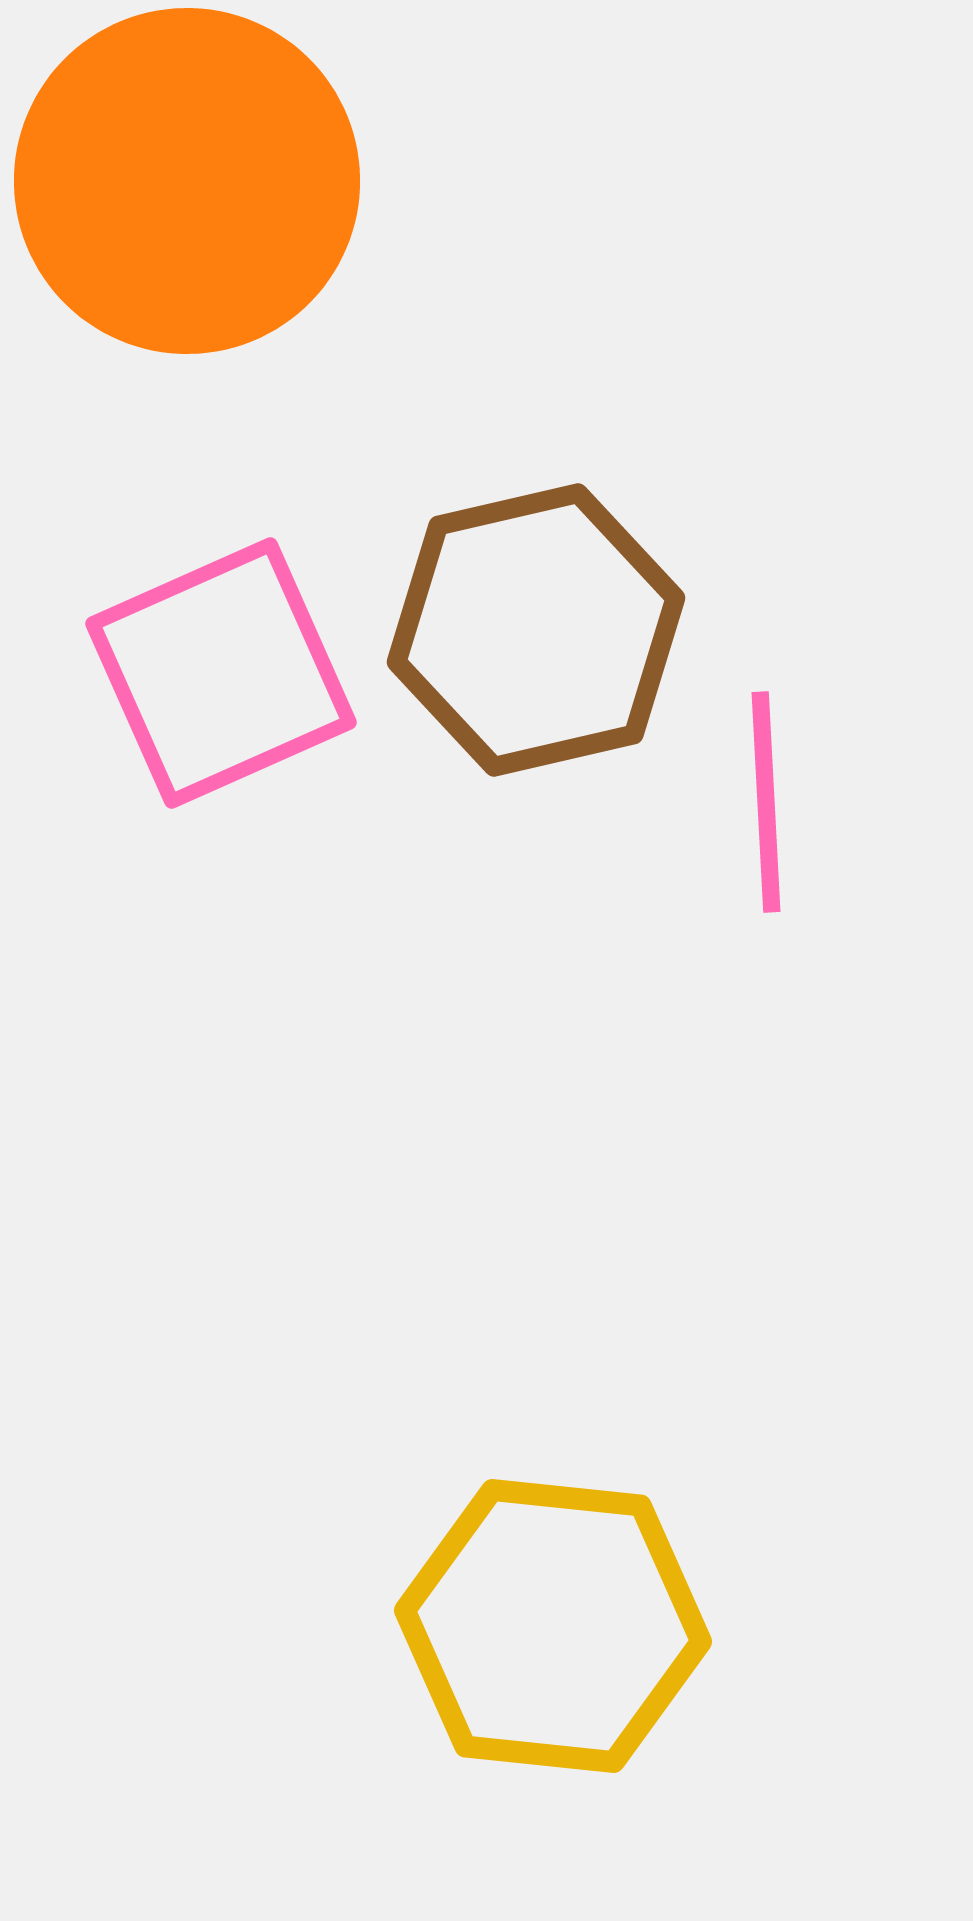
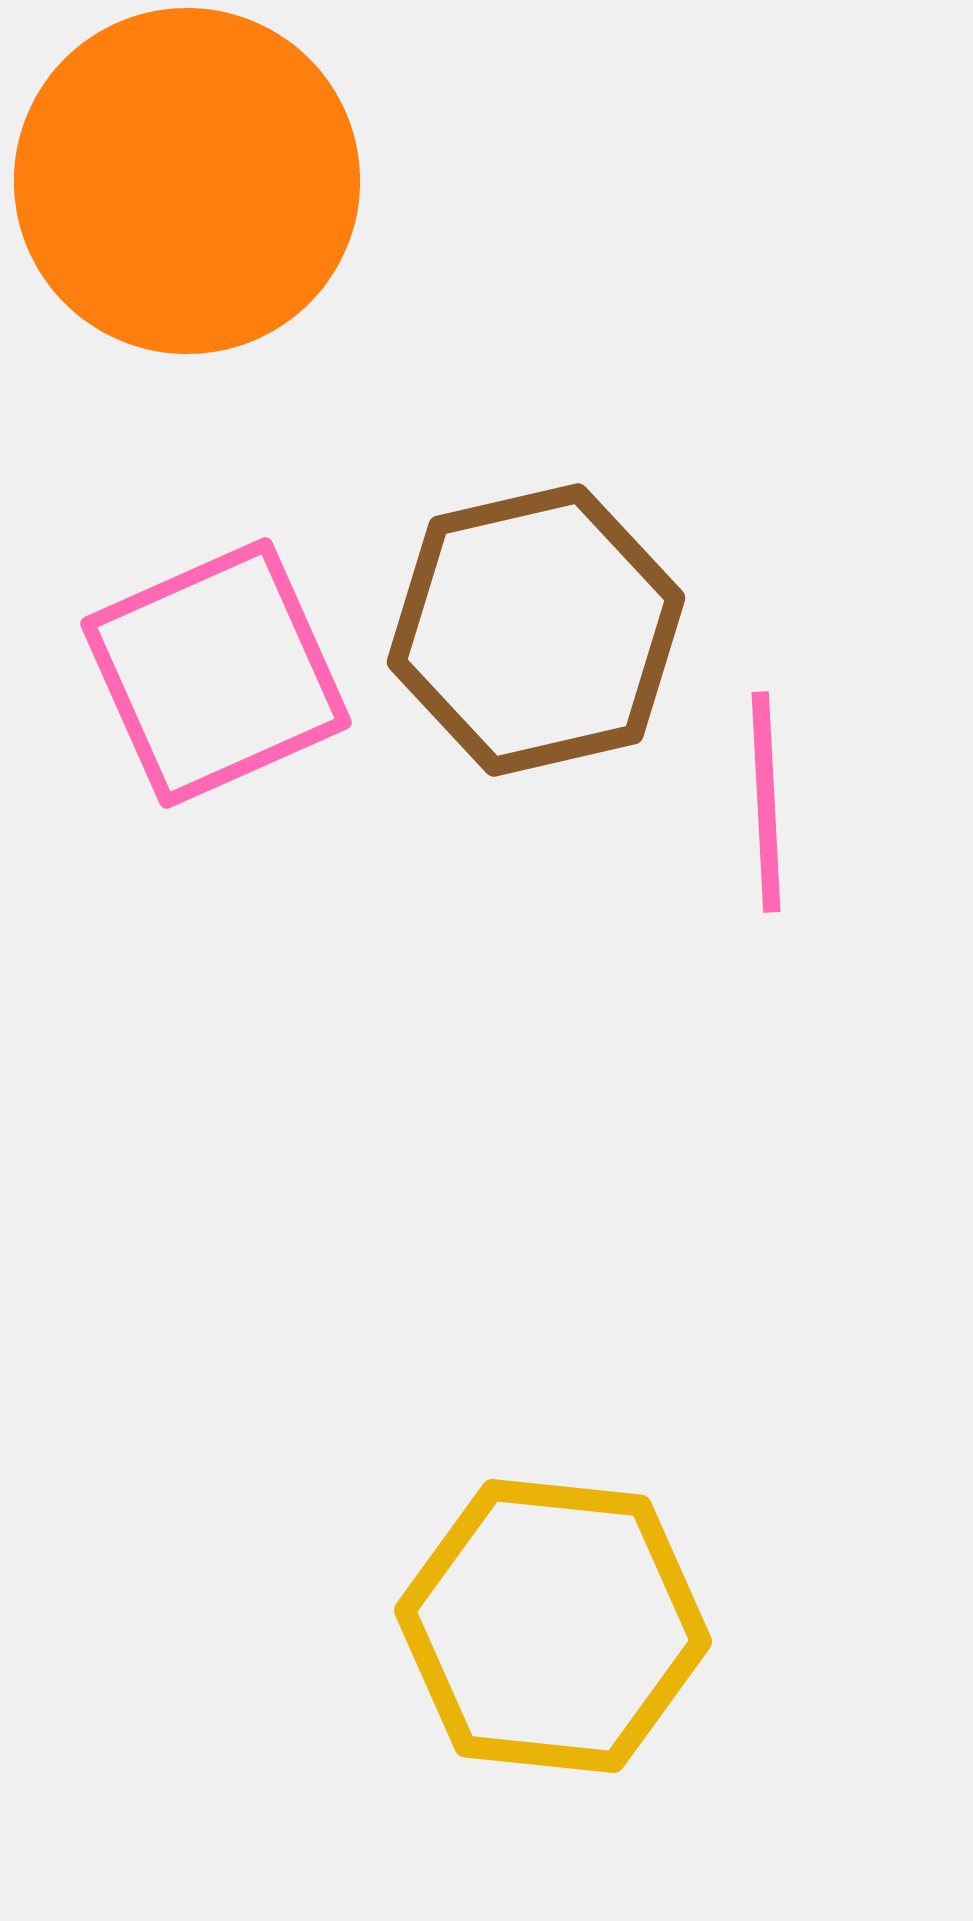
pink square: moved 5 px left
